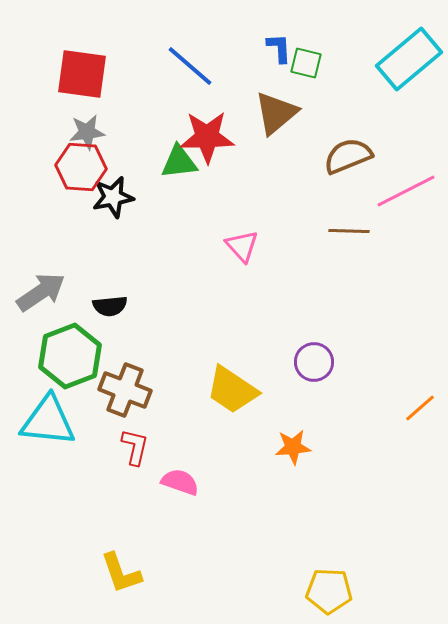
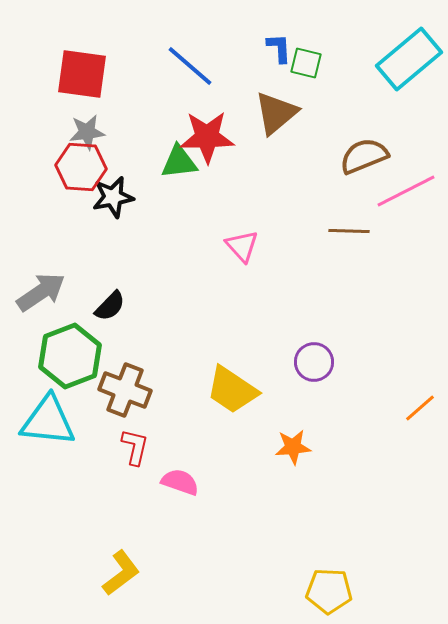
brown semicircle: moved 16 px right
black semicircle: rotated 40 degrees counterclockwise
yellow L-shape: rotated 108 degrees counterclockwise
